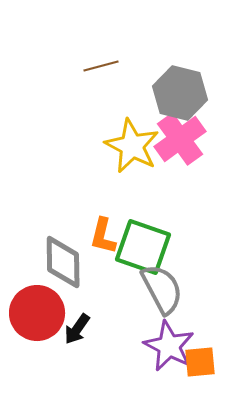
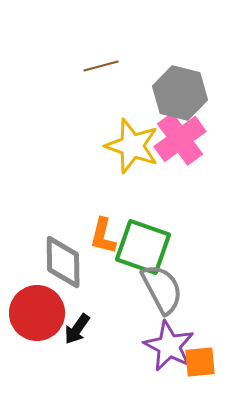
yellow star: rotated 8 degrees counterclockwise
